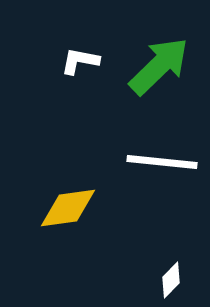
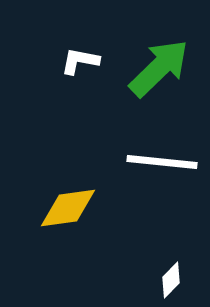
green arrow: moved 2 px down
